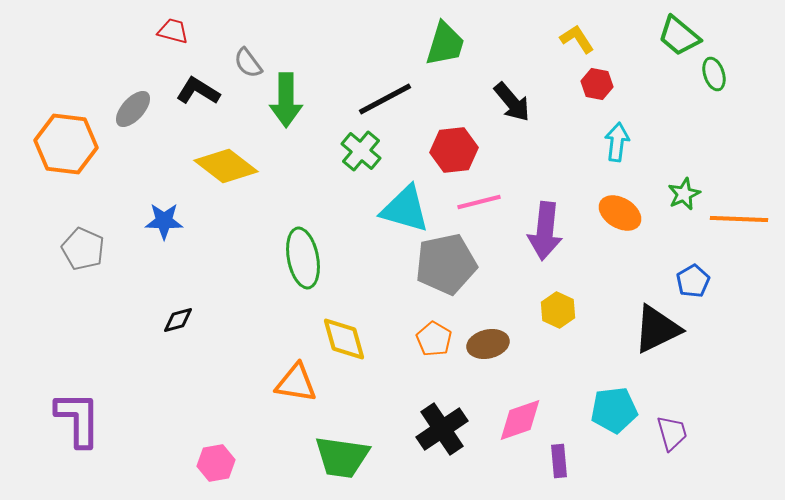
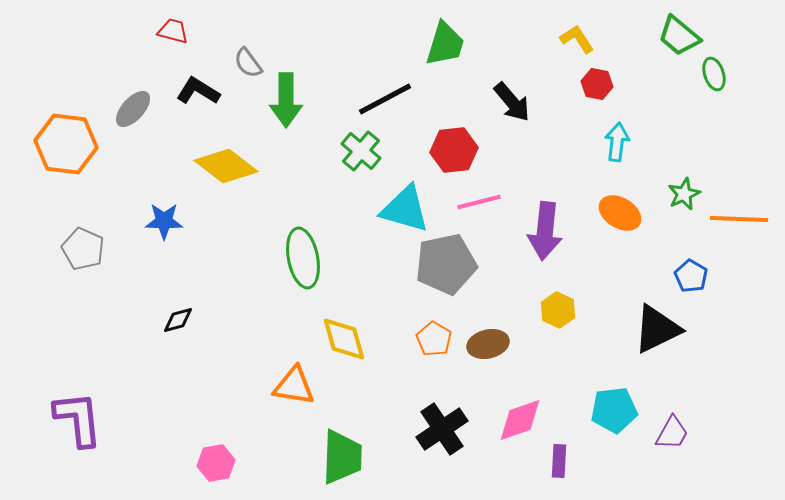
blue pentagon at (693, 281): moved 2 px left, 5 px up; rotated 12 degrees counterclockwise
orange triangle at (296, 383): moved 2 px left, 3 px down
purple L-shape at (78, 419): rotated 6 degrees counterclockwise
purple trapezoid at (672, 433): rotated 45 degrees clockwise
green trapezoid at (342, 457): rotated 96 degrees counterclockwise
purple rectangle at (559, 461): rotated 8 degrees clockwise
